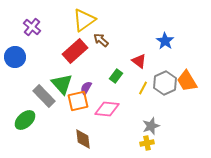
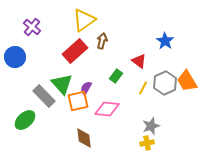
brown arrow: moved 1 px right, 1 px down; rotated 63 degrees clockwise
brown diamond: moved 1 px right, 1 px up
